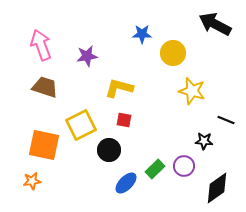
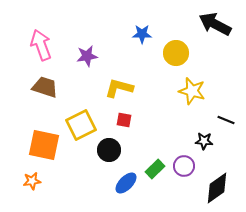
yellow circle: moved 3 px right
